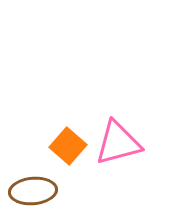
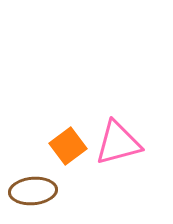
orange square: rotated 12 degrees clockwise
